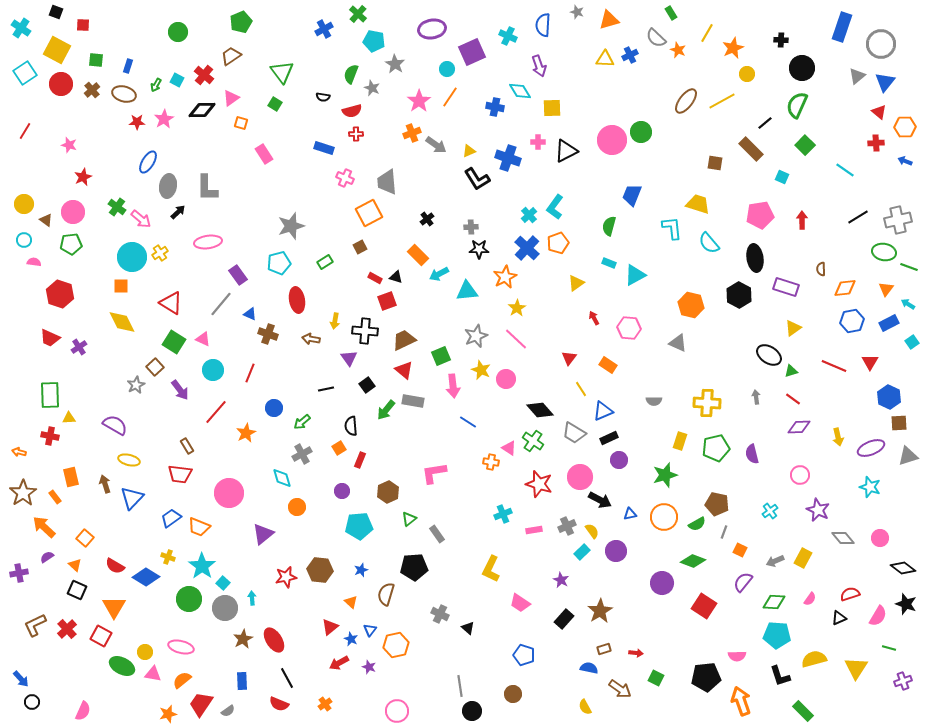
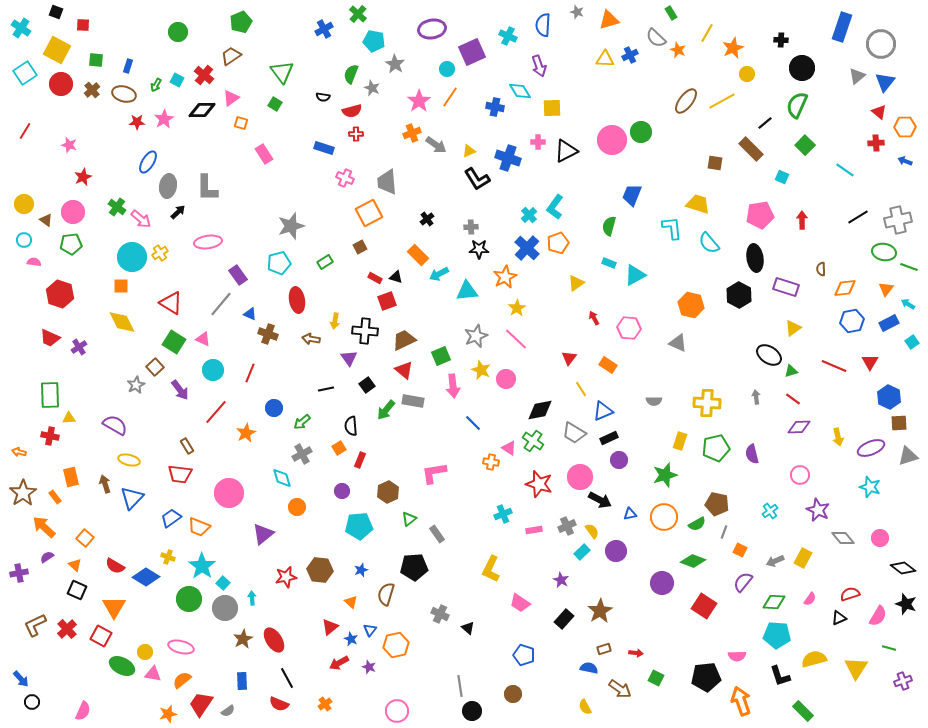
black diamond at (540, 410): rotated 60 degrees counterclockwise
blue line at (468, 422): moved 5 px right, 1 px down; rotated 12 degrees clockwise
